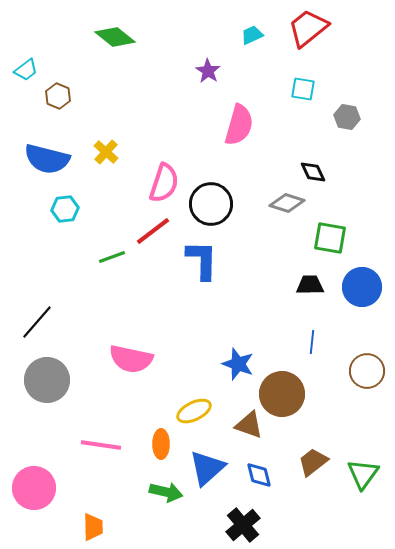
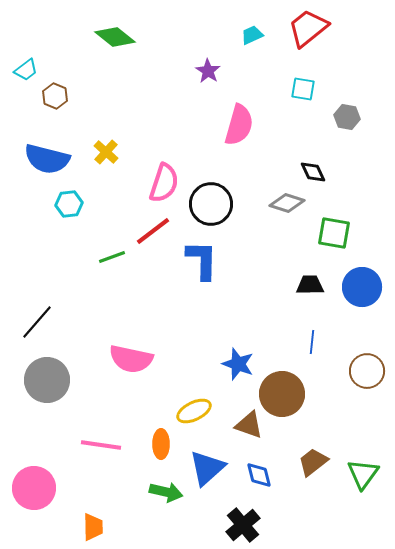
brown hexagon at (58, 96): moved 3 px left
cyan hexagon at (65, 209): moved 4 px right, 5 px up
green square at (330, 238): moved 4 px right, 5 px up
